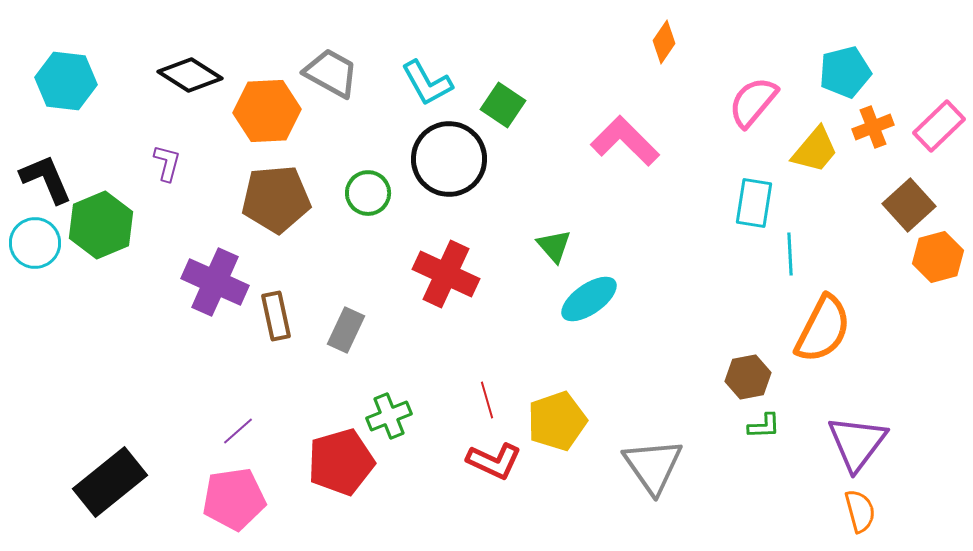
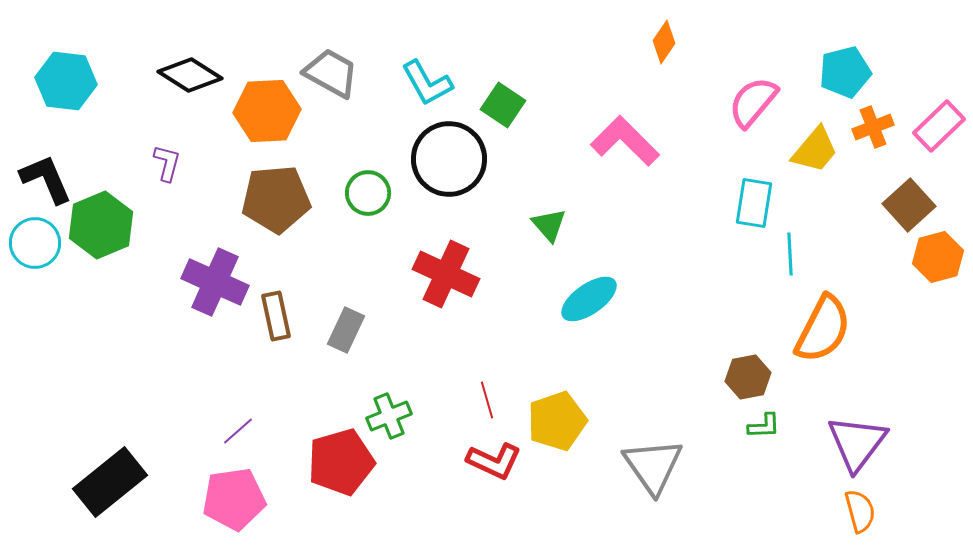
green triangle at (554, 246): moved 5 px left, 21 px up
